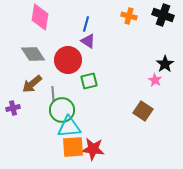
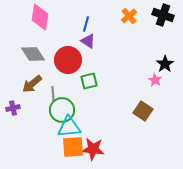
orange cross: rotated 35 degrees clockwise
